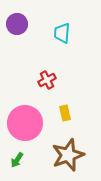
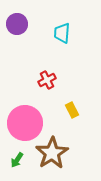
yellow rectangle: moved 7 px right, 3 px up; rotated 14 degrees counterclockwise
brown star: moved 16 px left, 2 px up; rotated 12 degrees counterclockwise
